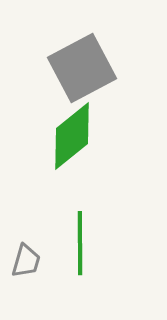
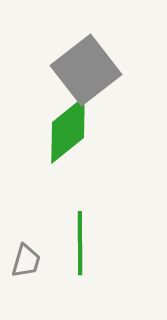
gray square: moved 4 px right, 2 px down; rotated 10 degrees counterclockwise
green diamond: moved 4 px left, 6 px up
